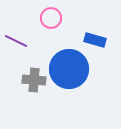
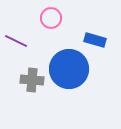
gray cross: moved 2 px left
